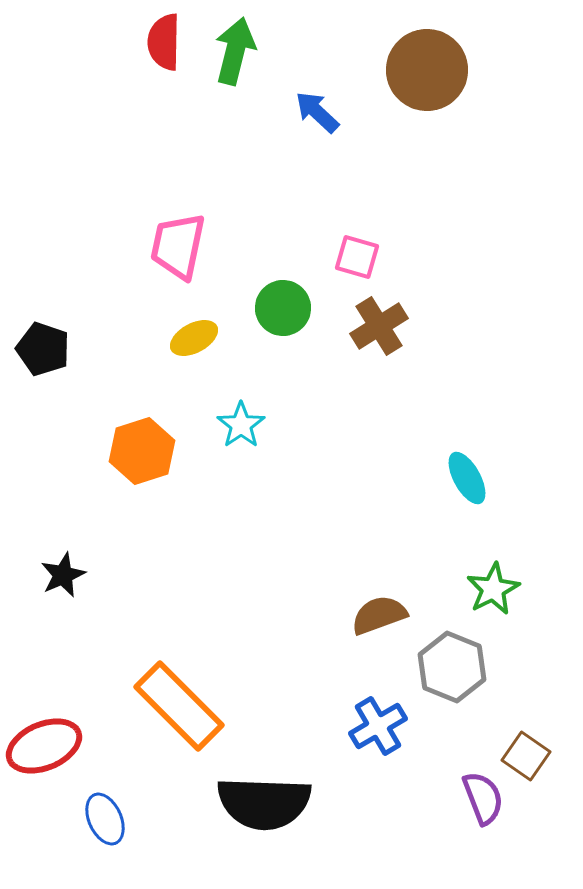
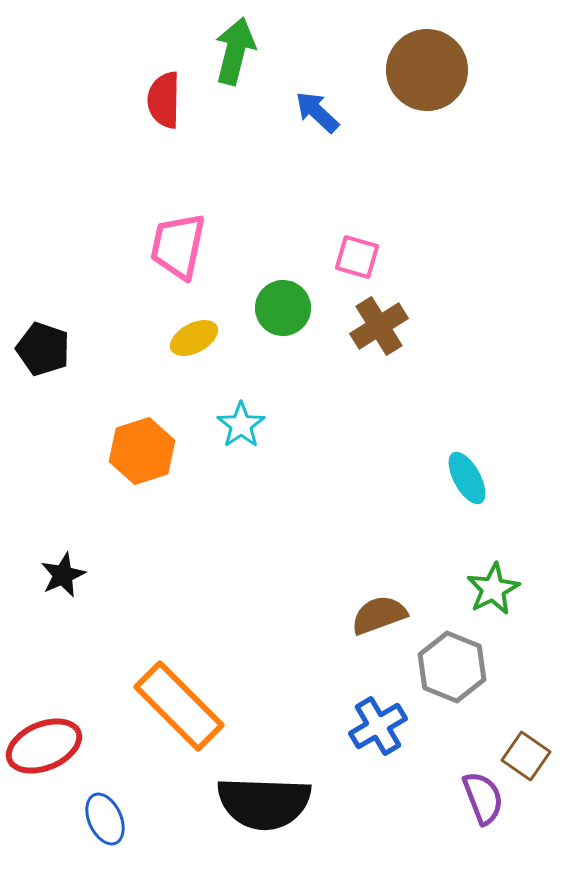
red semicircle: moved 58 px down
